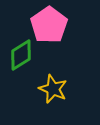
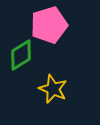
pink pentagon: rotated 18 degrees clockwise
